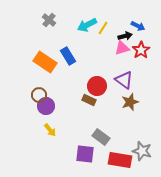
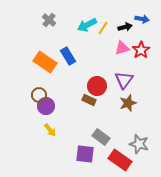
blue arrow: moved 4 px right, 7 px up; rotated 16 degrees counterclockwise
black arrow: moved 9 px up
purple triangle: rotated 30 degrees clockwise
brown star: moved 2 px left, 1 px down
gray star: moved 3 px left, 7 px up
red rectangle: rotated 25 degrees clockwise
